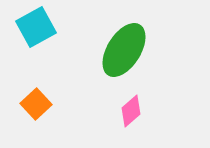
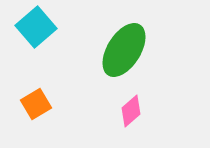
cyan square: rotated 12 degrees counterclockwise
orange square: rotated 12 degrees clockwise
